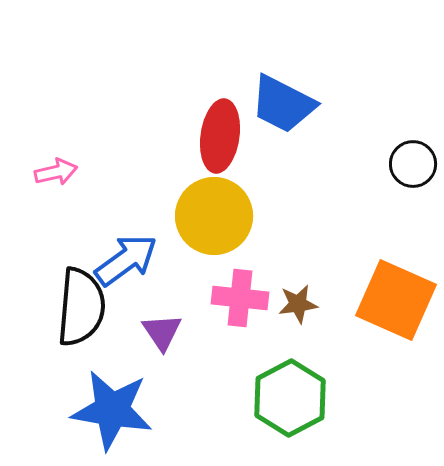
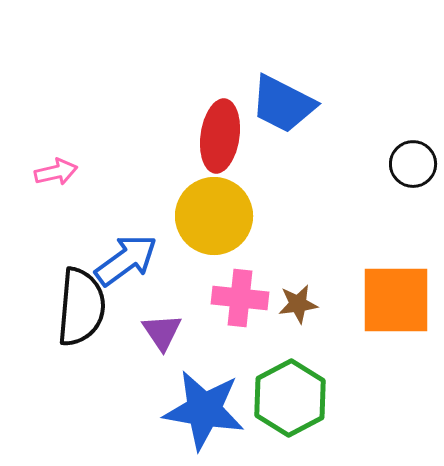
orange square: rotated 24 degrees counterclockwise
blue star: moved 92 px right
